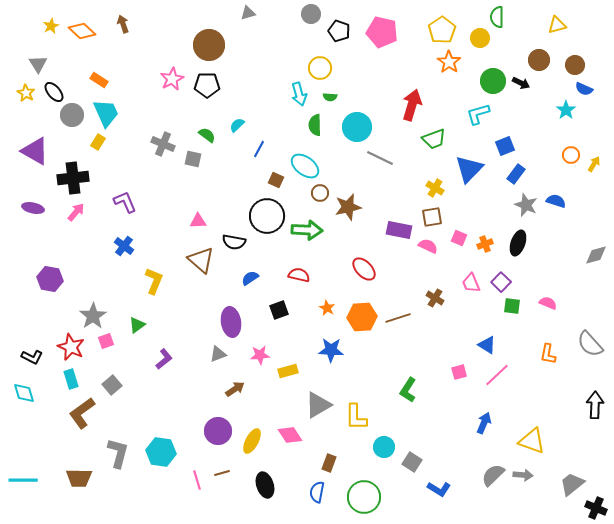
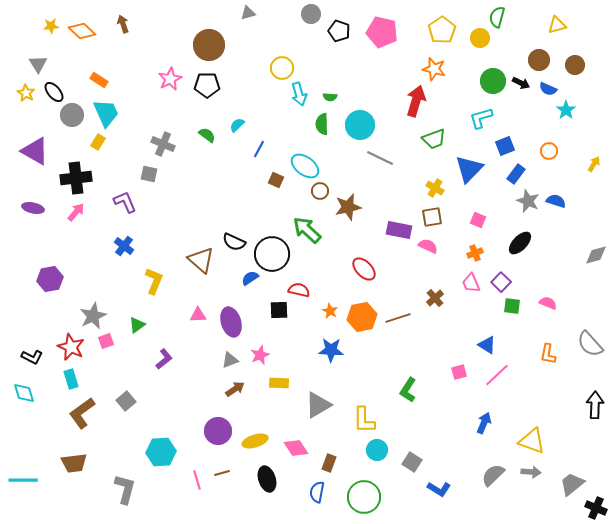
green semicircle at (497, 17): rotated 15 degrees clockwise
yellow star at (51, 26): rotated 21 degrees clockwise
orange star at (449, 62): moved 15 px left, 7 px down; rotated 20 degrees counterclockwise
yellow circle at (320, 68): moved 38 px left
pink star at (172, 79): moved 2 px left
blue semicircle at (584, 89): moved 36 px left
red arrow at (412, 105): moved 4 px right, 4 px up
cyan L-shape at (478, 114): moved 3 px right, 4 px down
green semicircle at (315, 125): moved 7 px right, 1 px up
cyan circle at (357, 127): moved 3 px right, 2 px up
orange circle at (571, 155): moved 22 px left, 4 px up
gray square at (193, 159): moved 44 px left, 15 px down
black cross at (73, 178): moved 3 px right
brown circle at (320, 193): moved 2 px up
gray star at (526, 205): moved 2 px right, 4 px up
black circle at (267, 216): moved 5 px right, 38 px down
pink triangle at (198, 221): moved 94 px down
green arrow at (307, 230): rotated 140 degrees counterclockwise
pink square at (459, 238): moved 19 px right, 18 px up
black semicircle at (234, 242): rotated 15 degrees clockwise
black ellipse at (518, 243): moved 2 px right; rotated 25 degrees clockwise
orange cross at (485, 244): moved 10 px left, 9 px down
red semicircle at (299, 275): moved 15 px down
purple hexagon at (50, 279): rotated 20 degrees counterclockwise
brown cross at (435, 298): rotated 18 degrees clockwise
orange star at (327, 308): moved 3 px right, 3 px down
black square at (279, 310): rotated 18 degrees clockwise
gray star at (93, 316): rotated 8 degrees clockwise
orange hexagon at (362, 317): rotated 8 degrees counterclockwise
purple ellipse at (231, 322): rotated 8 degrees counterclockwise
gray triangle at (218, 354): moved 12 px right, 6 px down
pink star at (260, 355): rotated 18 degrees counterclockwise
yellow rectangle at (288, 371): moved 9 px left, 12 px down; rotated 18 degrees clockwise
gray square at (112, 385): moved 14 px right, 16 px down
yellow L-shape at (356, 417): moved 8 px right, 3 px down
pink diamond at (290, 435): moved 6 px right, 13 px down
yellow ellipse at (252, 441): moved 3 px right; rotated 45 degrees clockwise
cyan circle at (384, 447): moved 7 px left, 3 px down
cyan hexagon at (161, 452): rotated 12 degrees counterclockwise
gray L-shape at (118, 453): moved 7 px right, 36 px down
gray arrow at (523, 475): moved 8 px right, 3 px up
brown trapezoid at (79, 478): moved 5 px left, 15 px up; rotated 8 degrees counterclockwise
black ellipse at (265, 485): moved 2 px right, 6 px up
